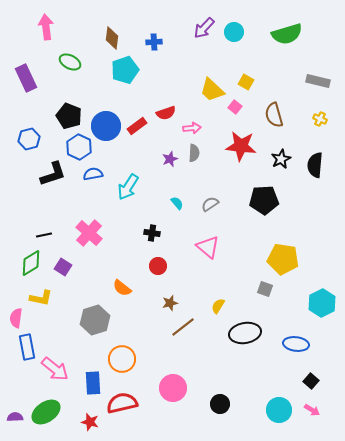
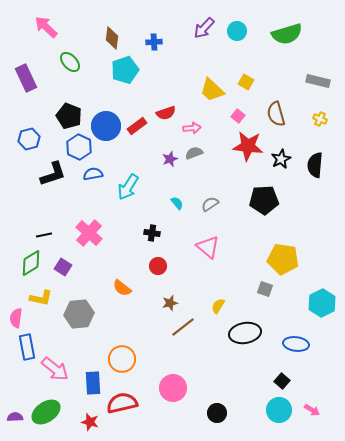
pink arrow at (46, 27): rotated 40 degrees counterclockwise
cyan circle at (234, 32): moved 3 px right, 1 px up
green ellipse at (70, 62): rotated 20 degrees clockwise
pink square at (235, 107): moved 3 px right, 9 px down
brown semicircle at (274, 115): moved 2 px right, 1 px up
red star at (241, 146): moved 7 px right
gray semicircle at (194, 153): rotated 114 degrees counterclockwise
gray hexagon at (95, 320): moved 16 px left, 6 px up; rotated 12 degrees clockwise
black square at (311, 381): moved 29 px left
black circle at (220, 404): moved 3 px left, 9 px down
